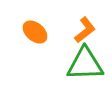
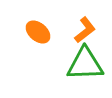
orange ellipse: moved 3 px right
